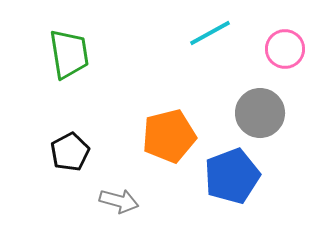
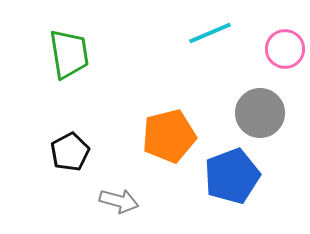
cyan line: rotated 6 degrees clockwise
